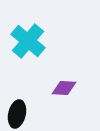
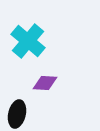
purple diamond: moved 19 px left, 5 px up
